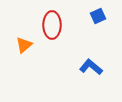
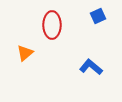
orange triangle: moved 1 px right, 8 px down
